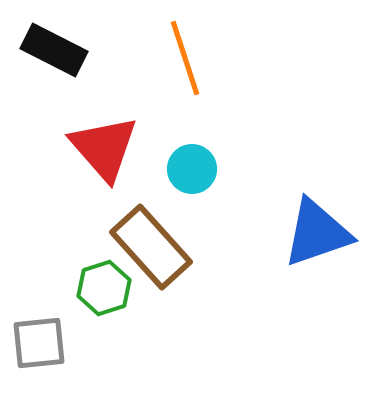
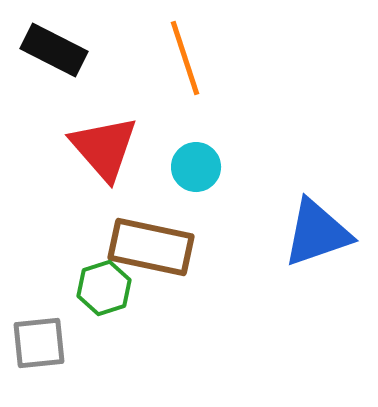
cyan circle: moved 4 px right, 2 px up
brown rectangle: rotated 36 degrees counterclockwise
